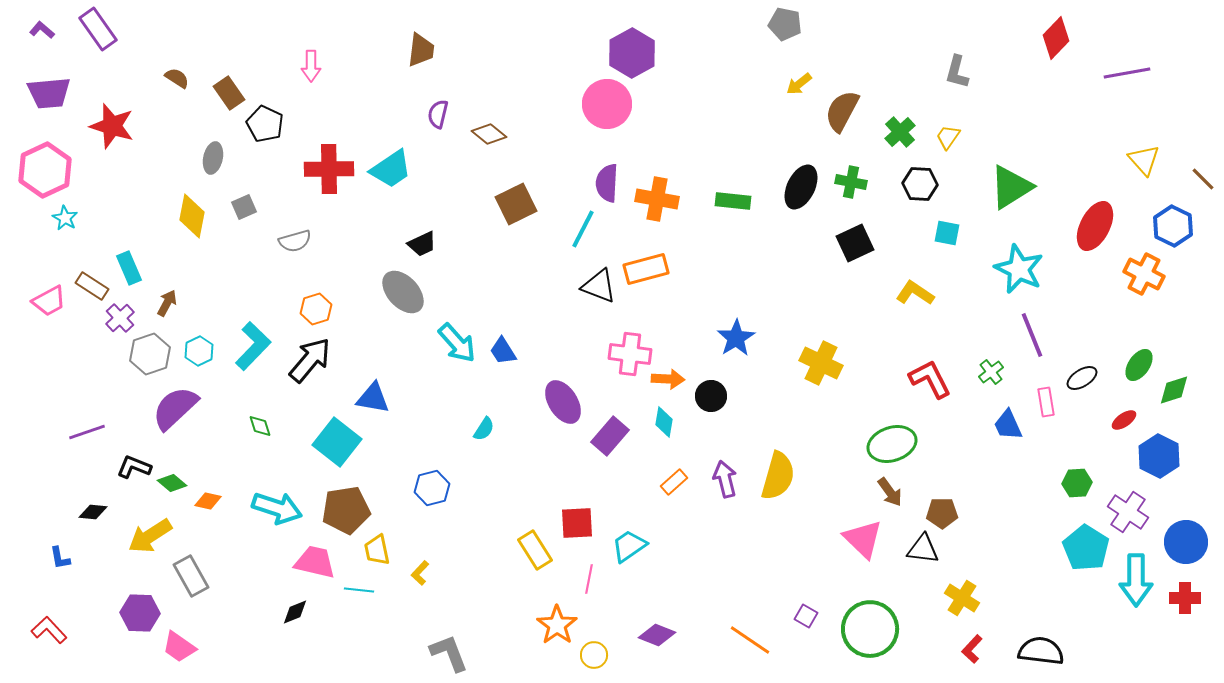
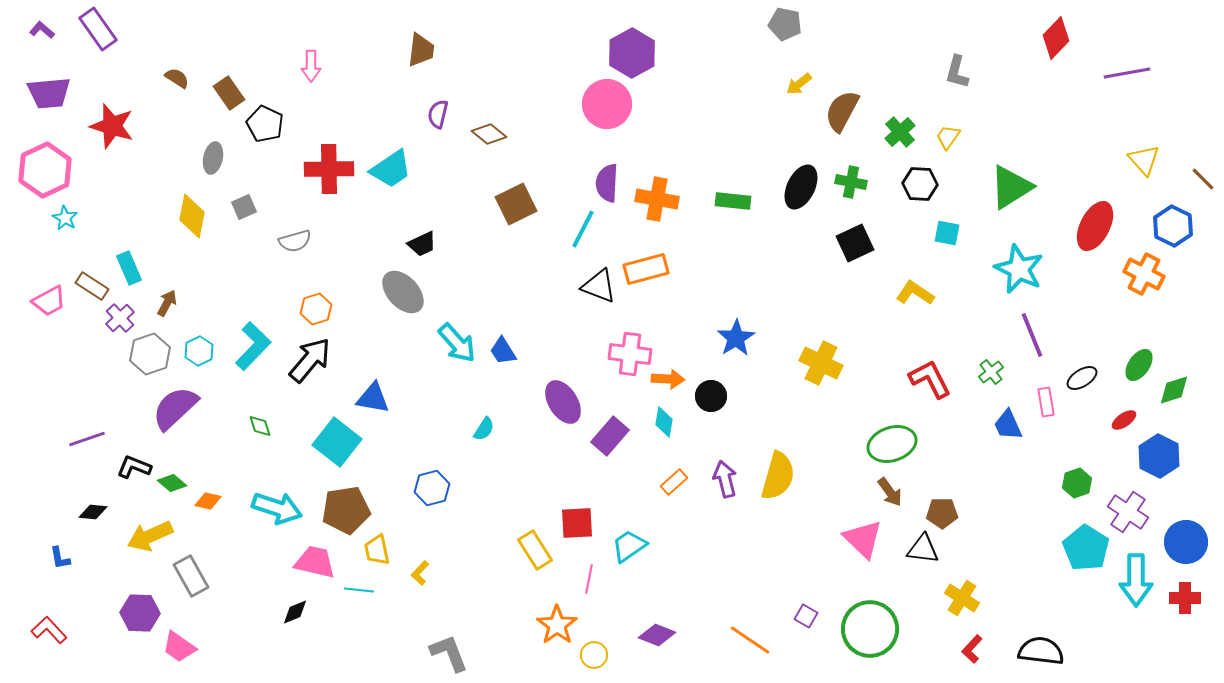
purple line at (87, 432): moved 7 px down
green hexagon at (1077, 483): rotated 16 degrees counterclockwise
yellow arrow at (150, 536): rotated 9 degrees clockwise
